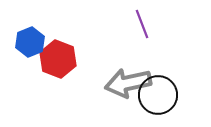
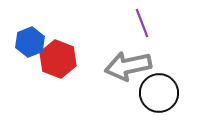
purple line: moved 1 px up
gray arrow: moved 17 px up
black circle: moved 1 px right, 2 px up
